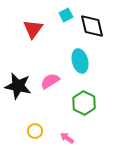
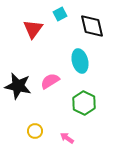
cyan square: moved 6 px left, 1 px up
